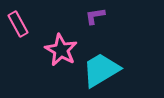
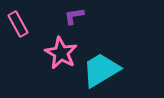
purple L-shape: moved 21 px left
pink star: moved 3 px down
